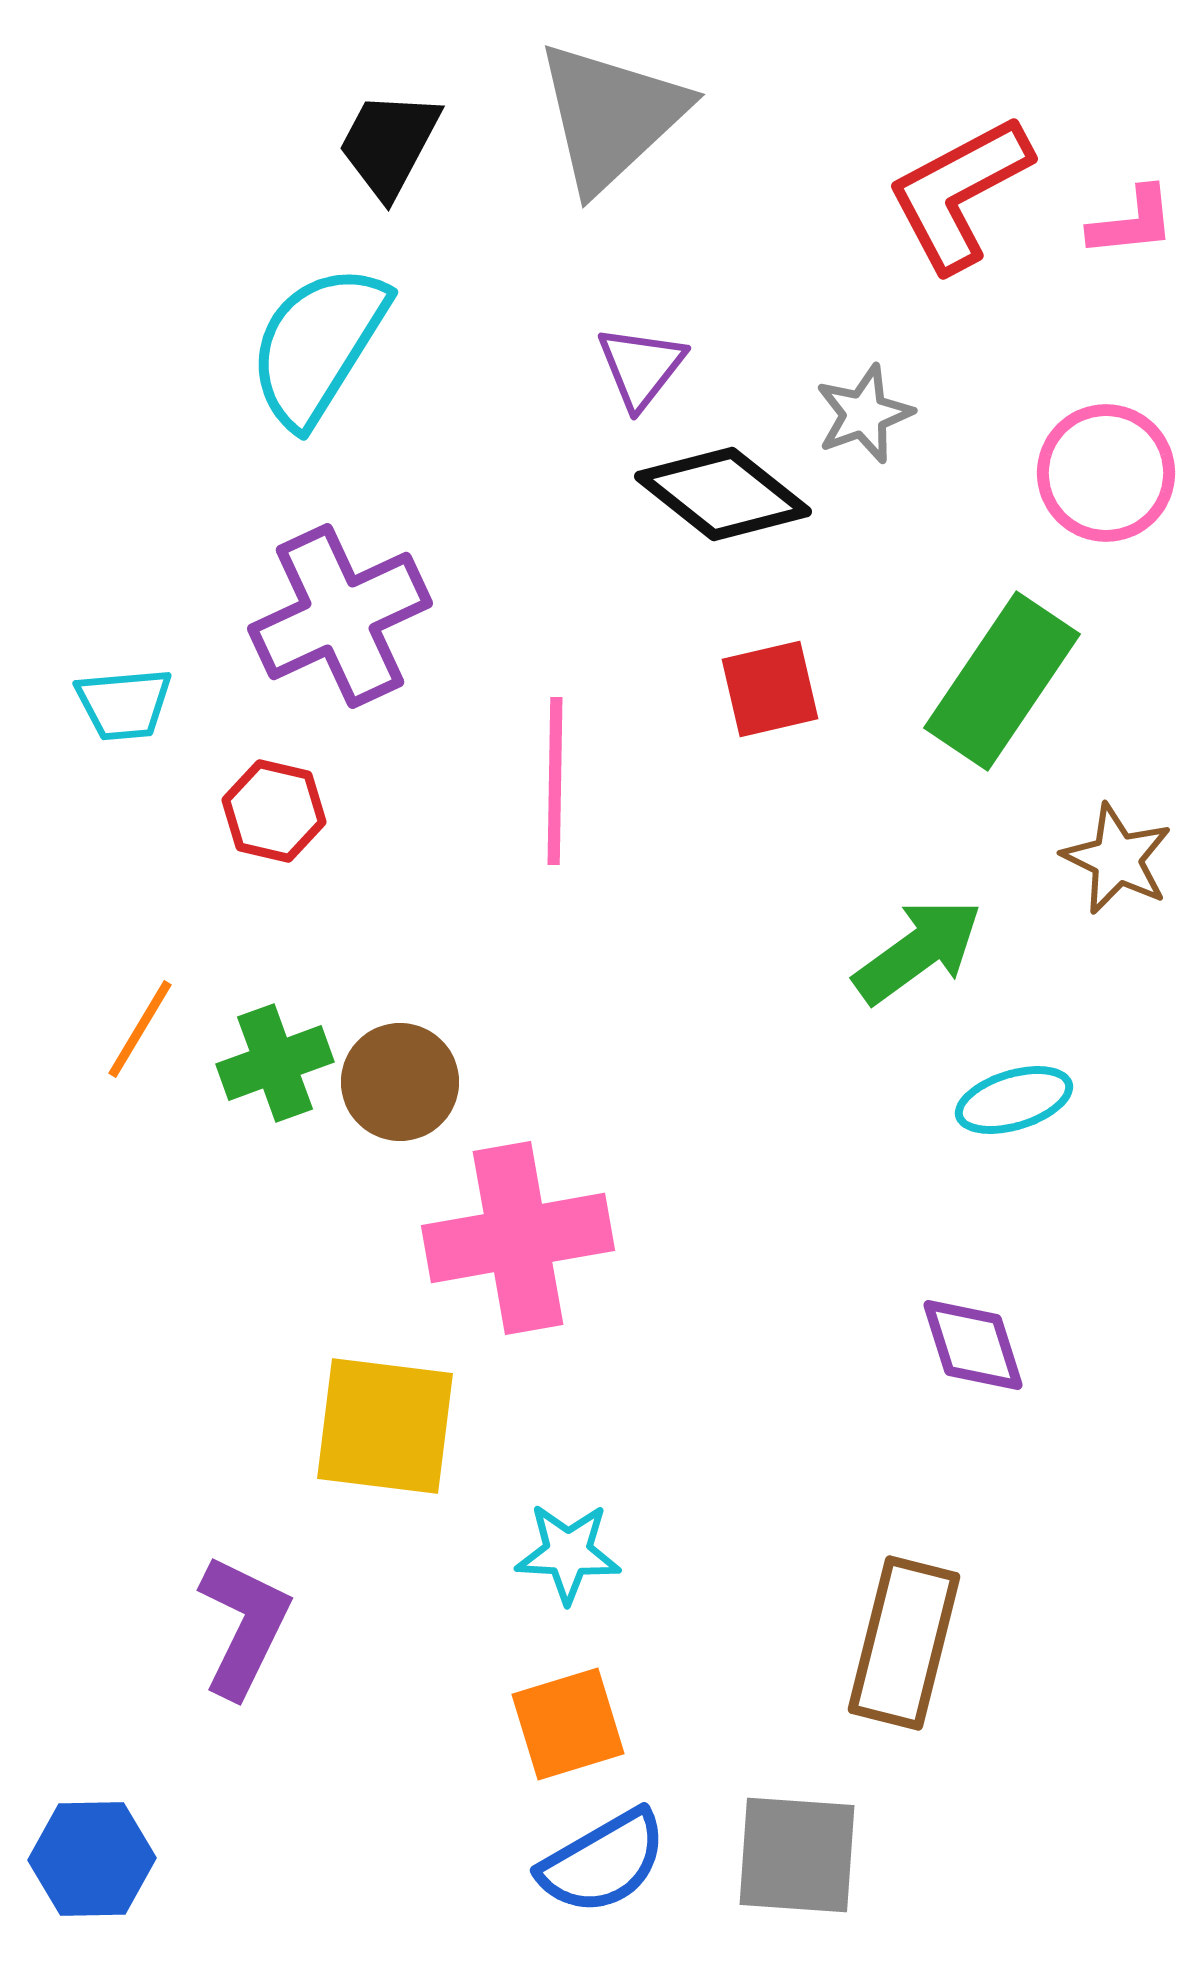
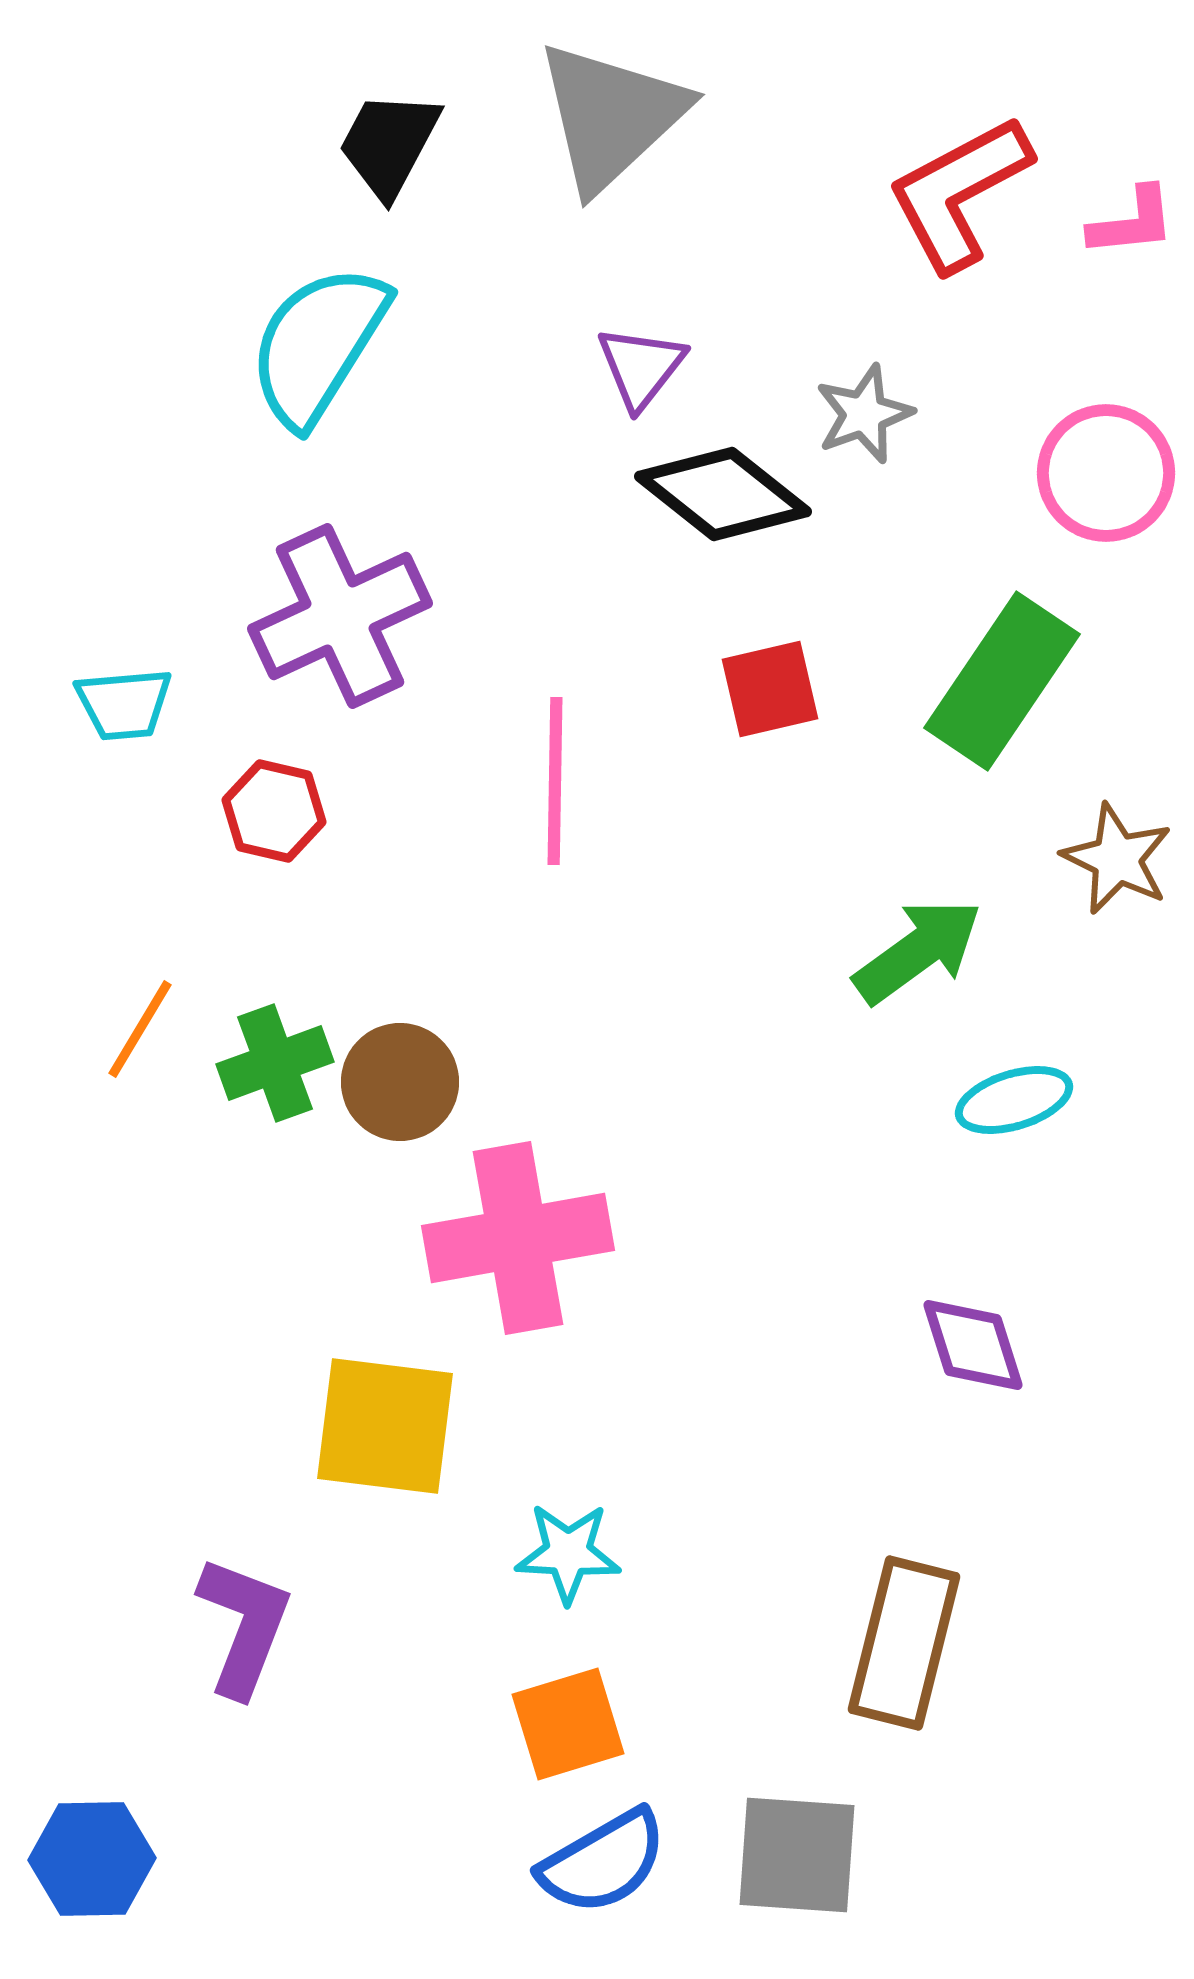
purple L-shape: rotated 5 degrees counterclockwise
